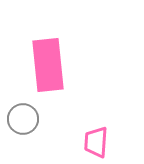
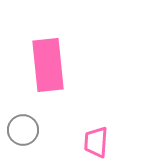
gray circle: moved 11 px down
